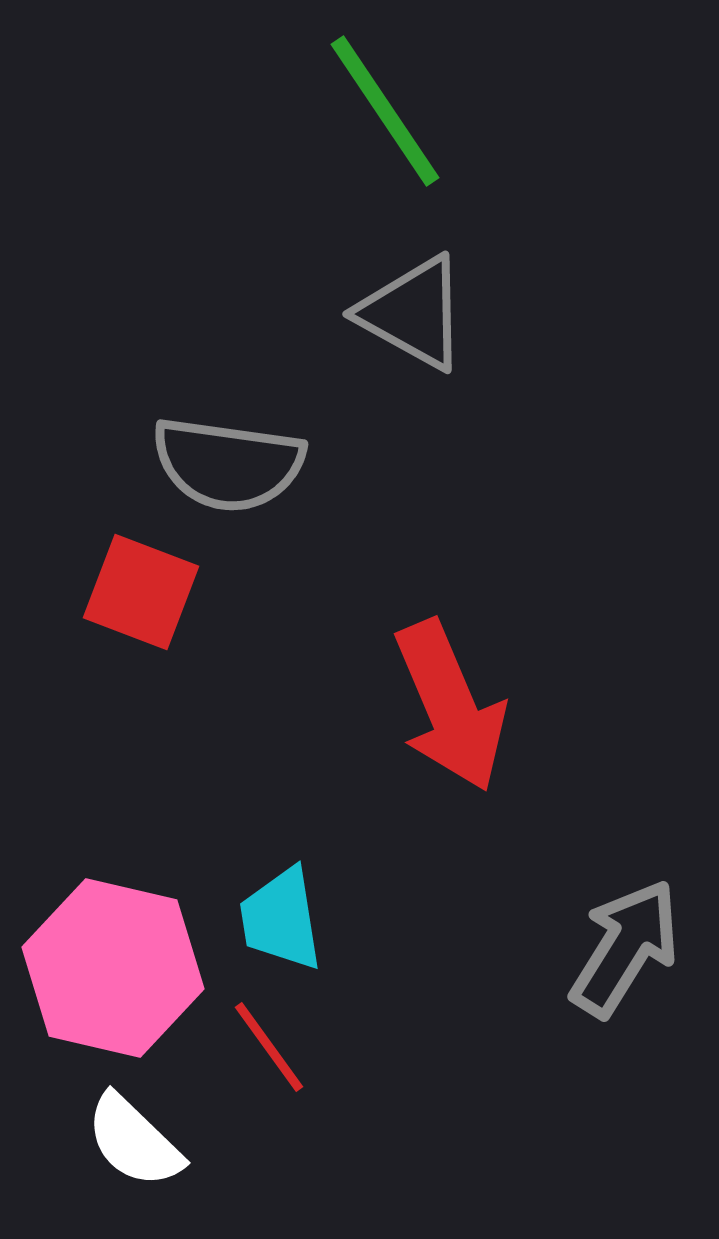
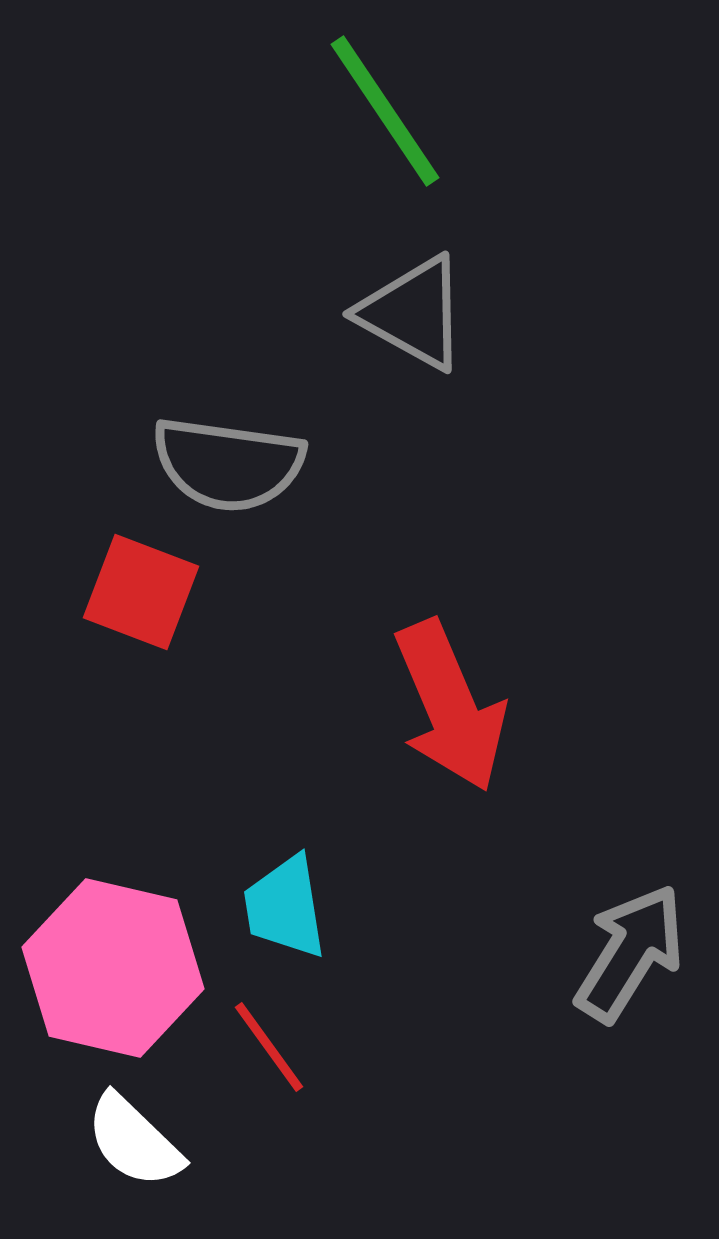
cyan trapezoid: moved 4 px right, 12 px up
gray arrow: moved 5 px right, 5 px down
